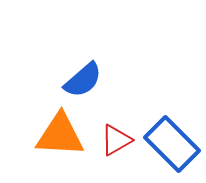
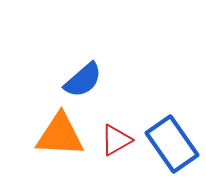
blue rectangle: rotated 10 degrees clockwise
